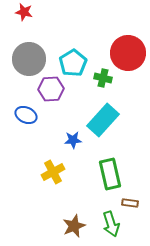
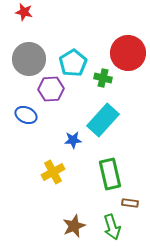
green arrow: moved 1 px right, 3 px down
